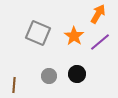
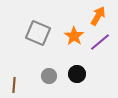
orange arrow: moved 2 px down
